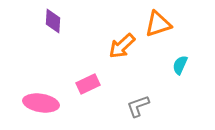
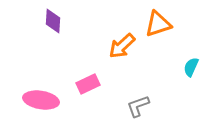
cyan semicircle: moved 11 px right, 2 px down
pink ellipse: moved 3 px up
